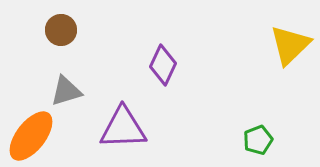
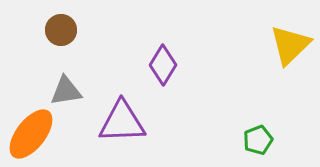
purple diamond: rotated 6 degrees clockwise
gray triangle: rotated 8 degrees clockwise
purple triangle: moved 1 px left, 6 px up
orange ellipse: moved 2 px up
